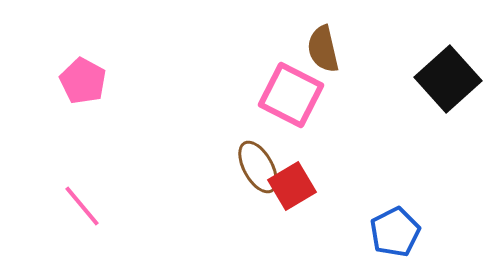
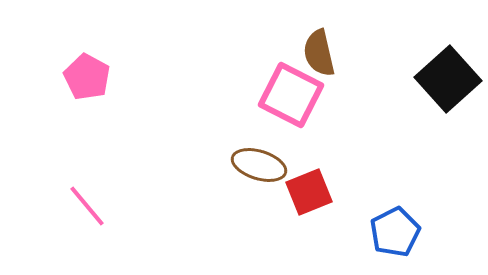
brown semicircle: moved 4 px left, 4 px down
pink pentagon: moved 4 px right, 4 px up
brown ellipse: moved 1 px right, 2 px up; rotated 44 degrees counterclockwise
red square: moved 17 px right, 6 px down; rotated 9 degrees clockwise
pink line: moved 5 px right
